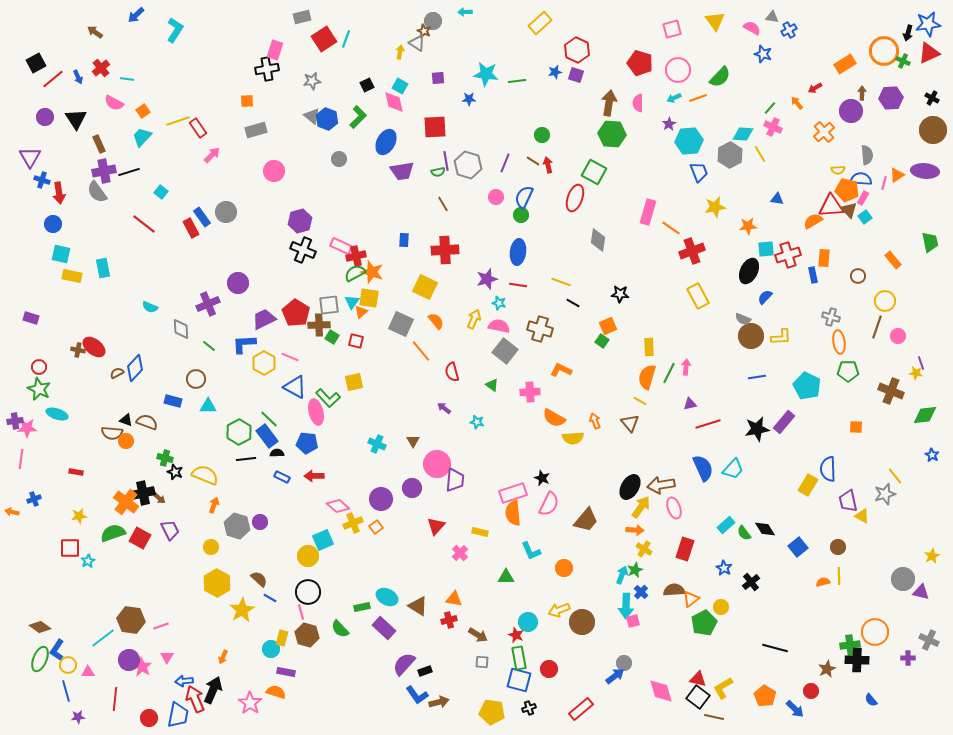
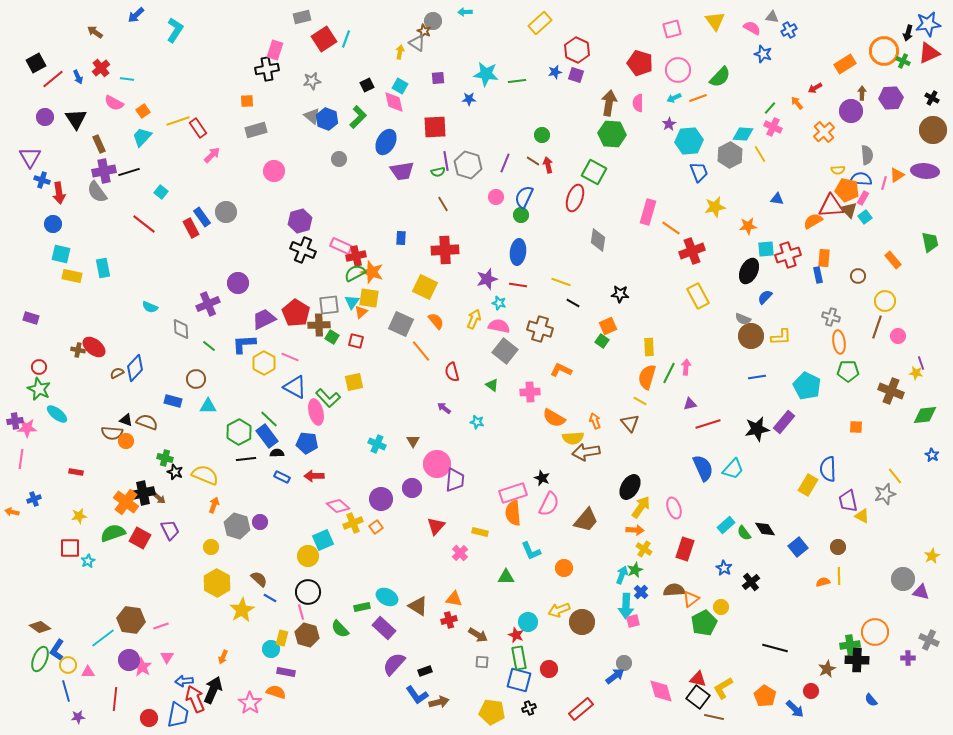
blue rectangle at (404, 240): moved 3 px left, 2 px up
blue rectangle at (813, 275): moved 5 px right
cyan ellipse at (57, 414): rotated 20 degrees clockwise
brown arrow at (661, 485): moved 75 px left, 33 px up
purple semicircle at (404, 664): moved 10 px left
